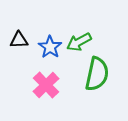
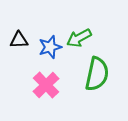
green arrow: moved 4 px up
blue star: rotated 20 degrees clockwise
